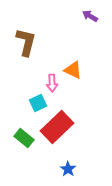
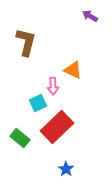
pink arrow: moved 1 px right, 3 px down
green rectangle: moved 4 px left
blue star: moved 2 px left
